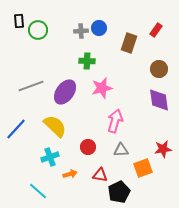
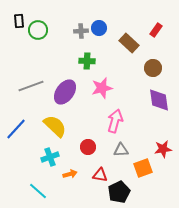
brown rectangle: rotated 66 degrees counterclockwise
brown circle: moved 6 px left, 1 px up
